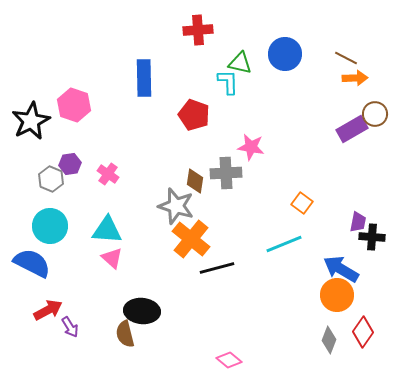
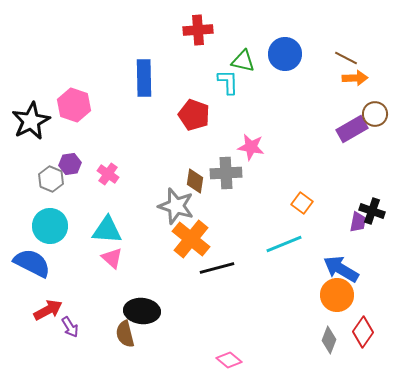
green triangle: moved 3 px right, 2 px up
black cross: moved 26 px up; rotated 15 degrees clockwise
